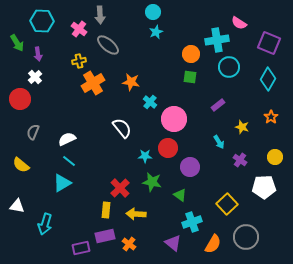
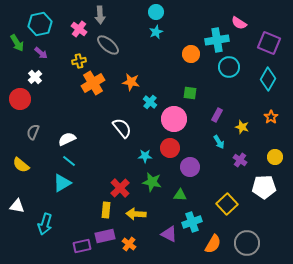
cyan circle at (153, 12): moved 3 px right
cyan hexagon at (42, 21): moved 2 px left, 3 px down; rotated 15 degrees counterclockwise
purple arrow at (38, 54): moved 3 px right, 1 px up; rotated 40 degrees counterclockwise
green square at (190, 77): moved 16 px down
purple rectangle at (218, 105): moved 1 px left, 10 px down; rotated 24 degrees counterclockwise
red circle at (168, 148): moved 2 px right
green triangle at (180, 195): rotated 32 degrees counterclockwise
gray circle at (246, 237): moved 1 px right, 6 px down
purple triangle at (173, 243): moved 4 px left, 9 px up; rotated 12 degrees counterclockwise
purple rectangle at (81, 248): moved 1 px right, 2 px up
